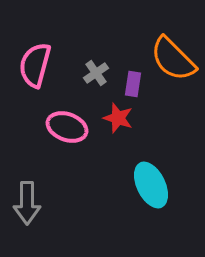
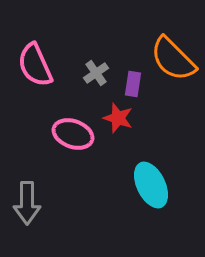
pink semicircle: rotated 39 degrees counterclockwise
pink ellipse: moved 6 px right, 7 px down
